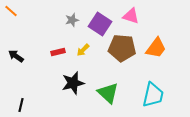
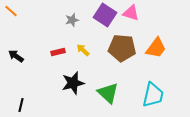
pink triangle: moved 3 px up
purple square: moved 5 px right, 9 px up
yellow arrow: rotated 88 degrees clockwise
